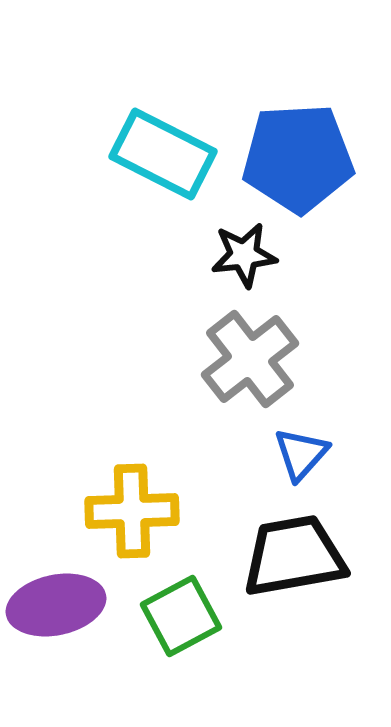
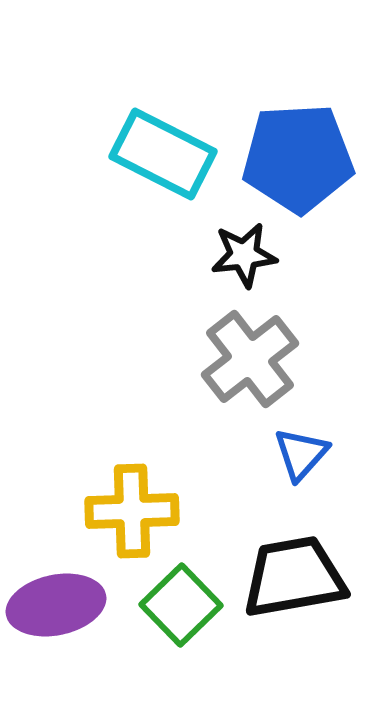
black trapezoid: moved 21 px down
green square: moved 11 px up; rotated 16 degrees counterclockwise
